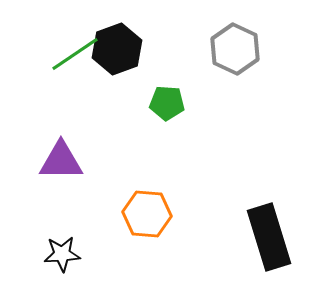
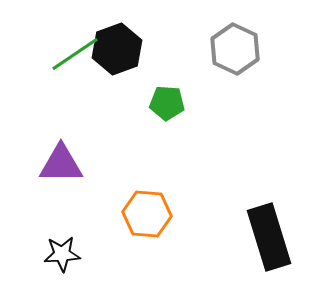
purple triangle: moved 3 px down
